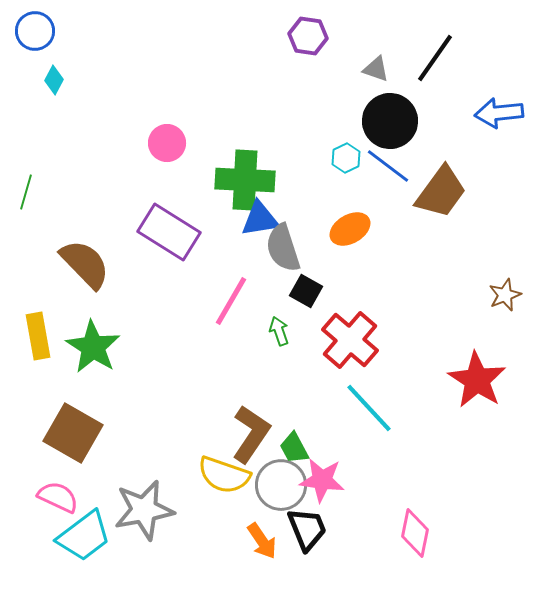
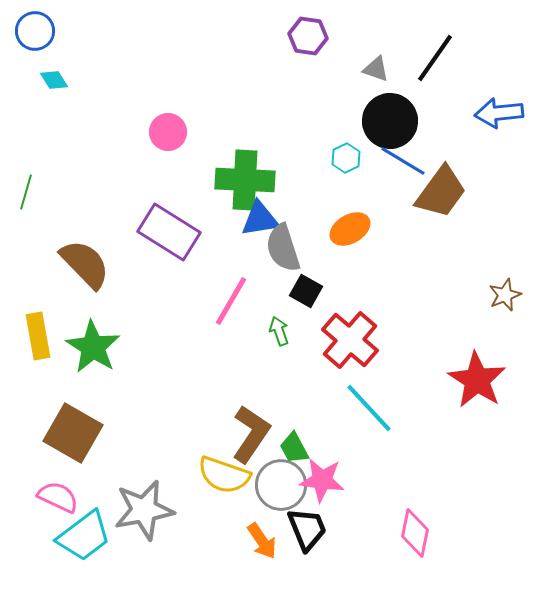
cyan diamond: rotated 60 degrees counterclockwise
pink circle: moved 1 px right, 11 px up
blue line: moved 15 px right, 5 px up; rotated 6 degrees counterclockwise
